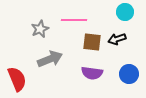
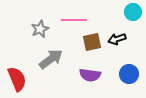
cyan circle: moved 8 px right
brown square: rotated 18 degrees counterclockwise
gray arrow: moved 1 px right; rotated 15 degrees counterclockwise
purple semicircle: moved 2 px left, 2 px down
